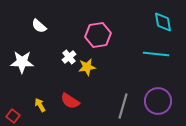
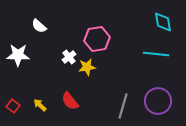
pink hexagon: moved 1 px left, 4 px down
white star: moved 4 px left, 7 px up
red semicircle: rotated 18 degrees clockwise
yellow arrow: rotated 16 degrees counterclockwise
red square: moved 10 px up
